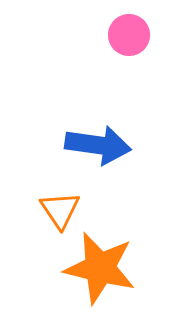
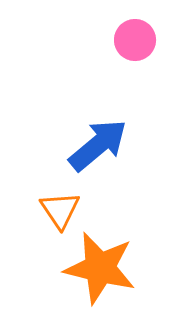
pink circle: moved 6 px right, 5 px down
blue arrow: rotated 48 degrees counterclockwise
